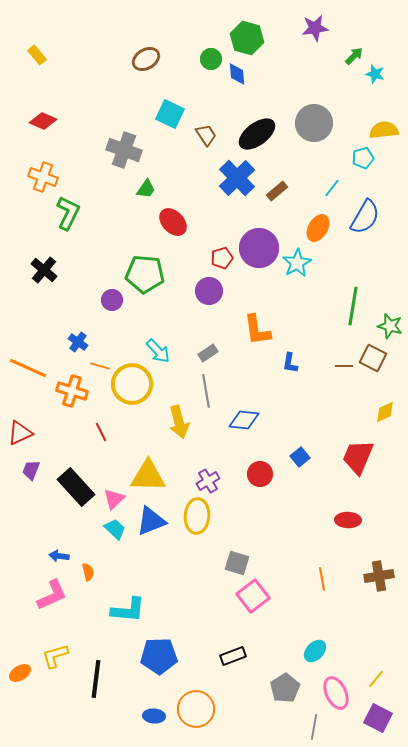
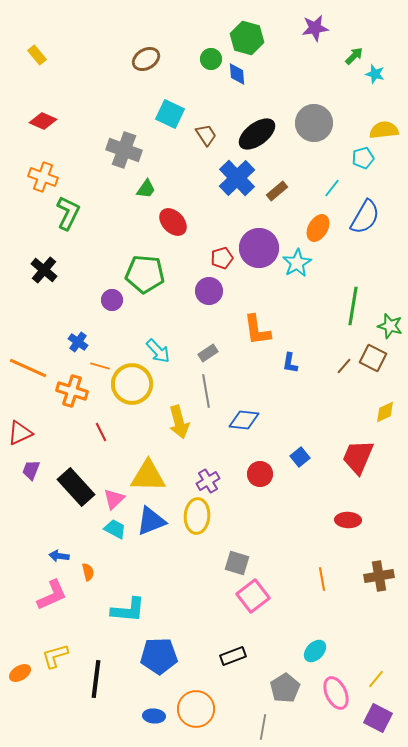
brown line at (344, 366): rotated 48 degrees counterclockwise
cyan trapezoid at (115, 529): rotated 15 degrees counterclockwise
gray line at (314, 727): moved 51 px left
